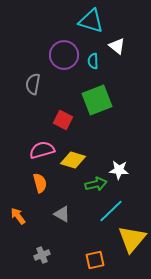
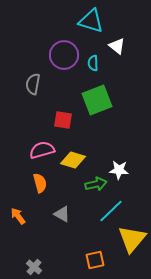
cyan semicircle: moved 2 px down
red square: rotated 18 degrees counterclockwise
gray cross: moved 8 px left, 12 px down; rotated 28 degrees counterclockwise
